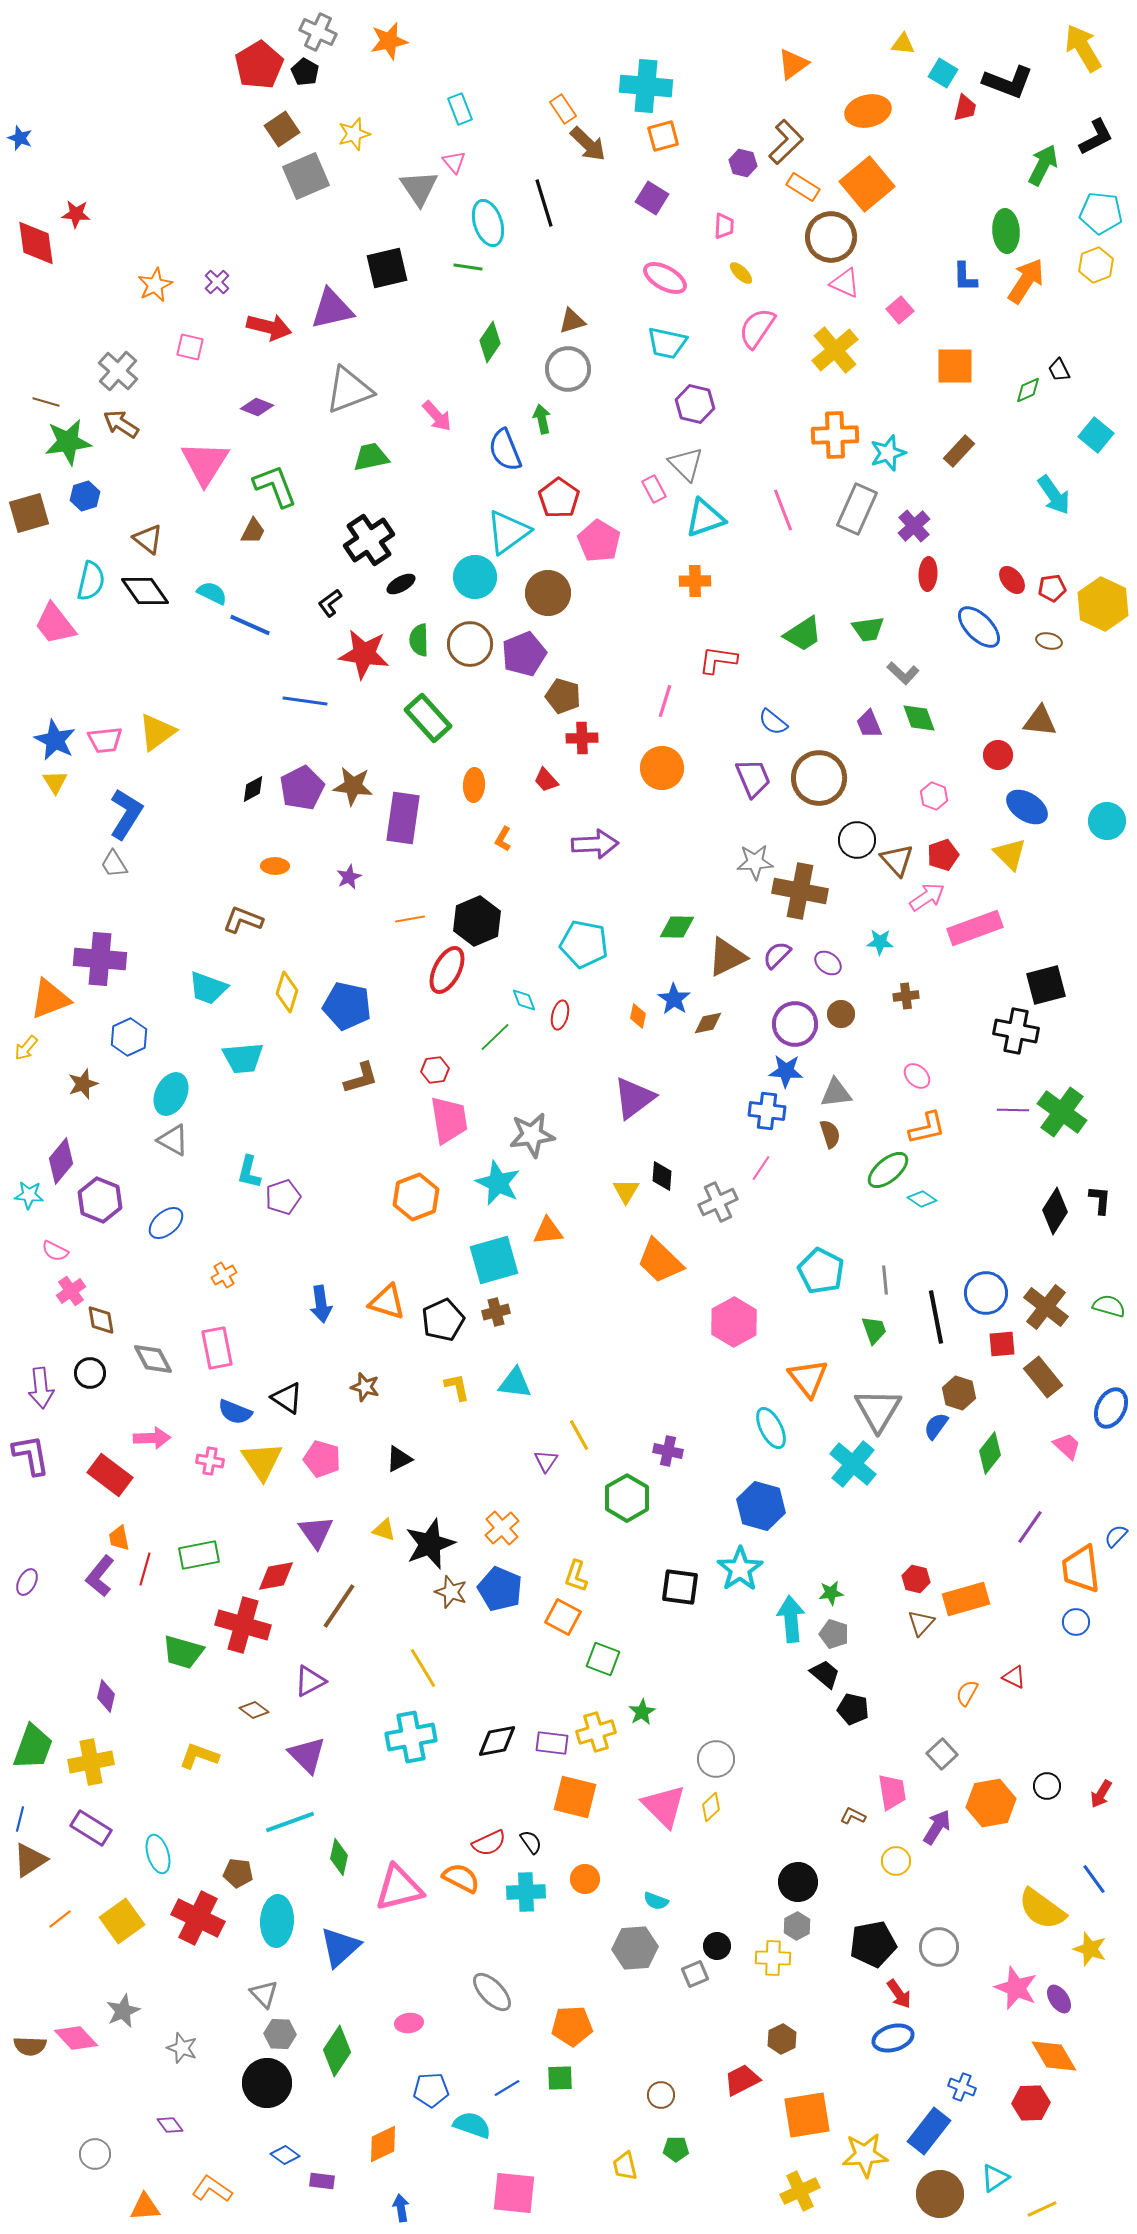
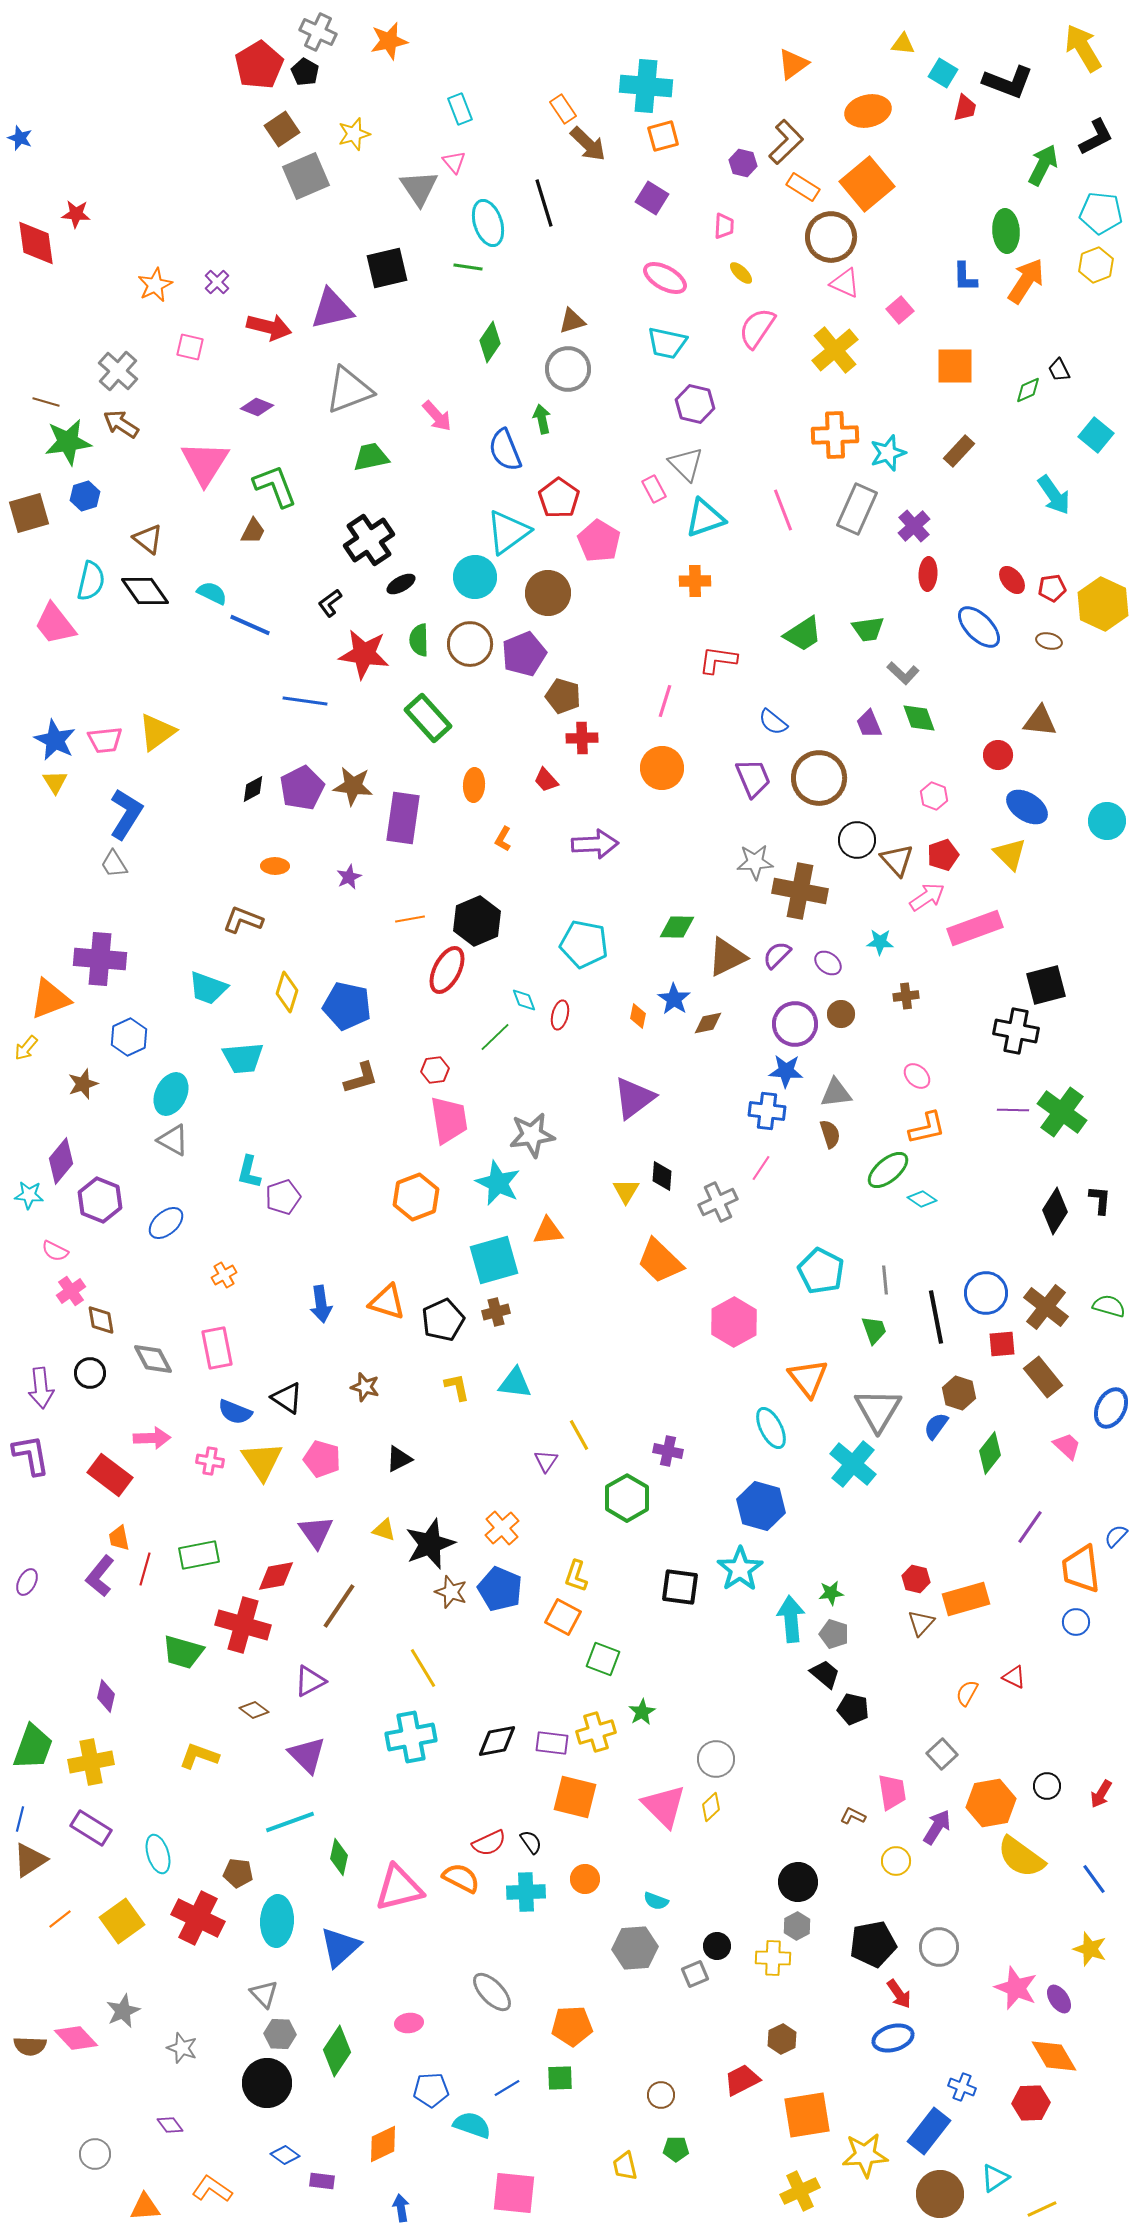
yellow semicircle at (1042, 1909): moved 21 px left, 52 px up
